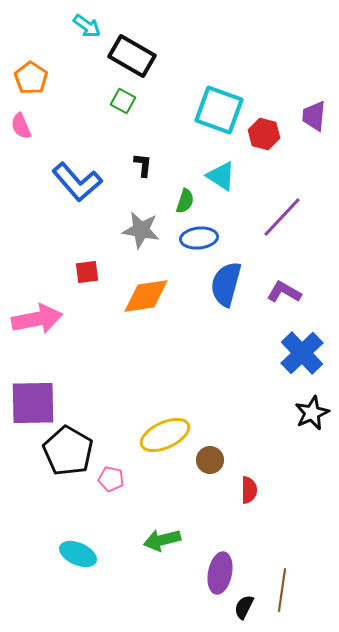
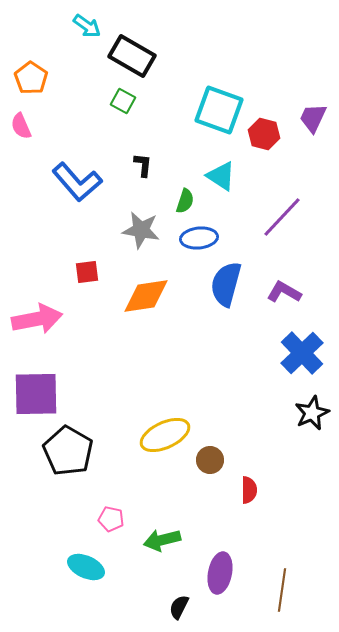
purple trapezoid: moved 1 px left, 2 px down; rotated 20 degrees clockwise
purple square: moved 3 px right, 9 px up
pink pentagon: moved 40 px down
cyan ellipse: moved 8 px right, 13 px down
black semicircle: moved 65 px left
